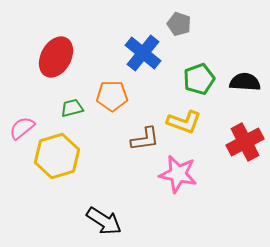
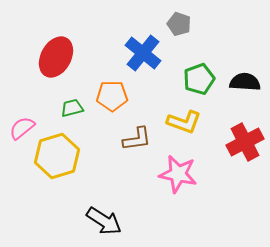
brown L-shape: moved 8 px left
